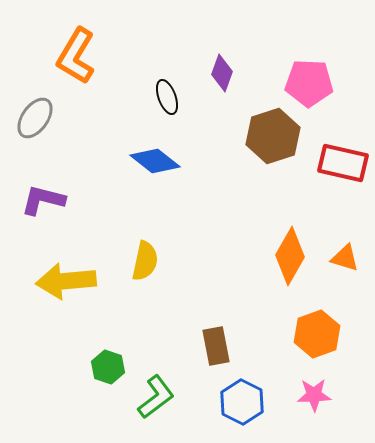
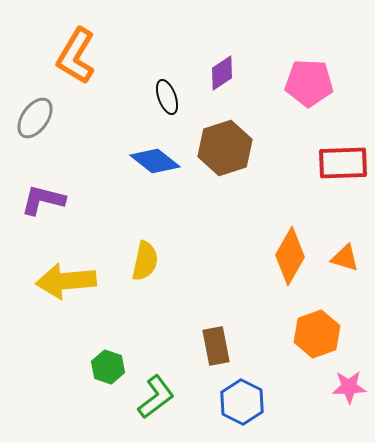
purple diamond: rotated 36 degrees clockwise
brown hexagon: moved 48 px left, 12 px down
red rectangle: rotated 15 degrees counterclockwise
pink star: moved 35 px right, 8 px up
